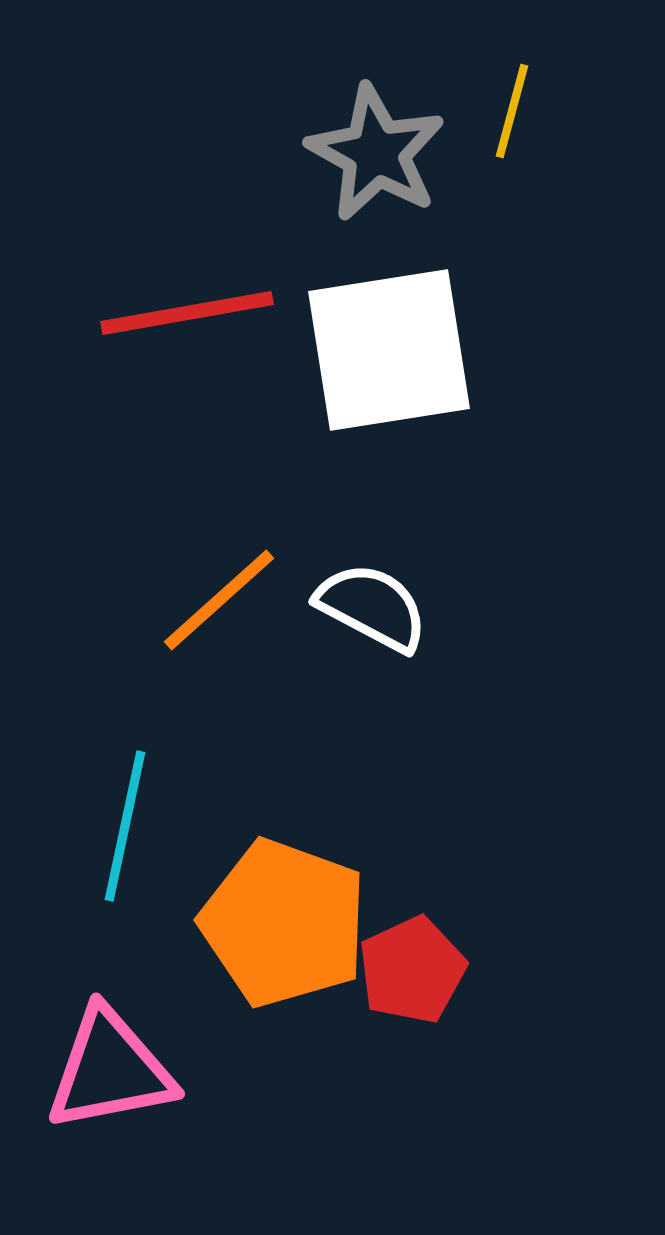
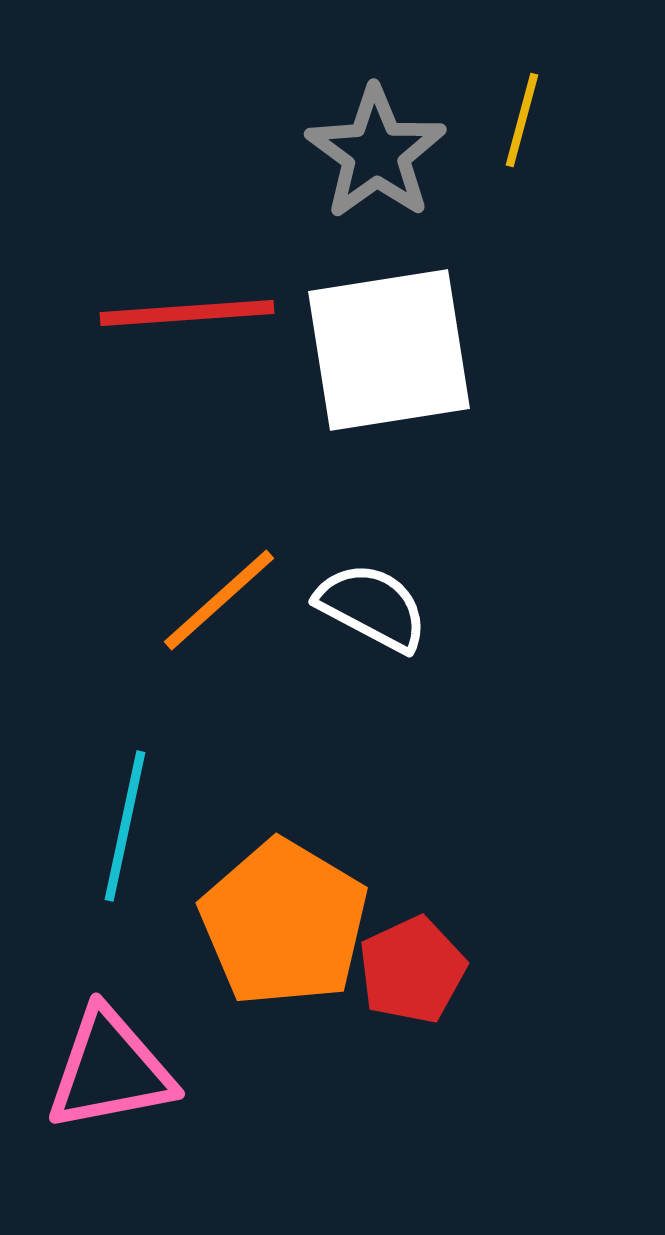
yellow line: moved 10 px right, 9 px down
gray star: rotated 7 degrees clockwise
red line: rotated 6 degrees clockwise
orange pentagon: rotated 11 degrees clockwise
